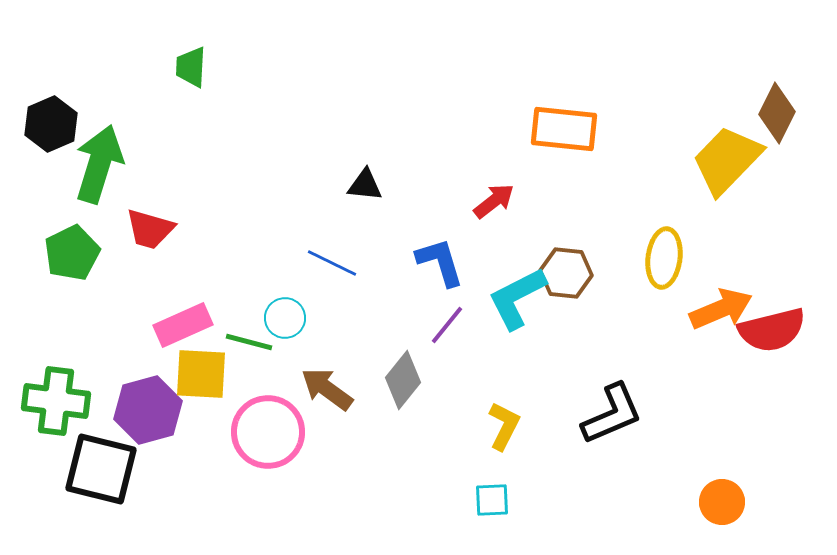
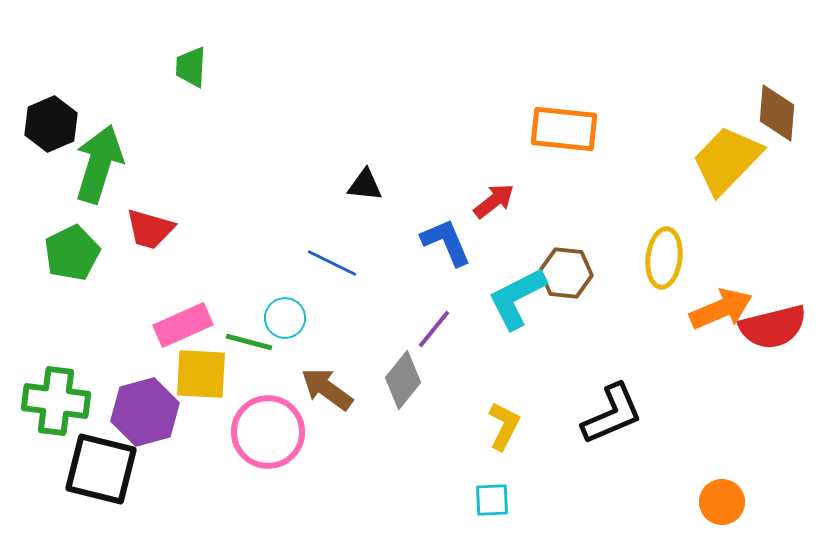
brown diamond: rotated 22 degrees counterclockwise
blue L-shape: moved 6 px right, 20 px up; rotated 6 degrees counterclockwise
purple line: moved 13 px left, 4 px down
red semicircle: moved 1 px right, 3 px up
purple hexagon: moved 3 px left, 2 px down
